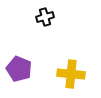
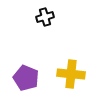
purple pentagon: moved 7 px right, 9 px down
